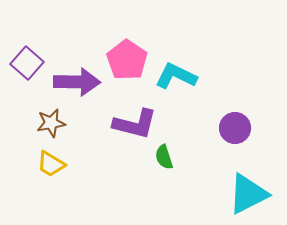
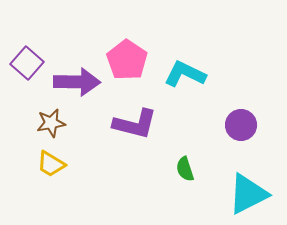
cyan L-shape: moved 9 px right, 2 px up
purple circle: moved 6 px right, 3 px up
green semicircle: moved 21 px right, 12 px down
